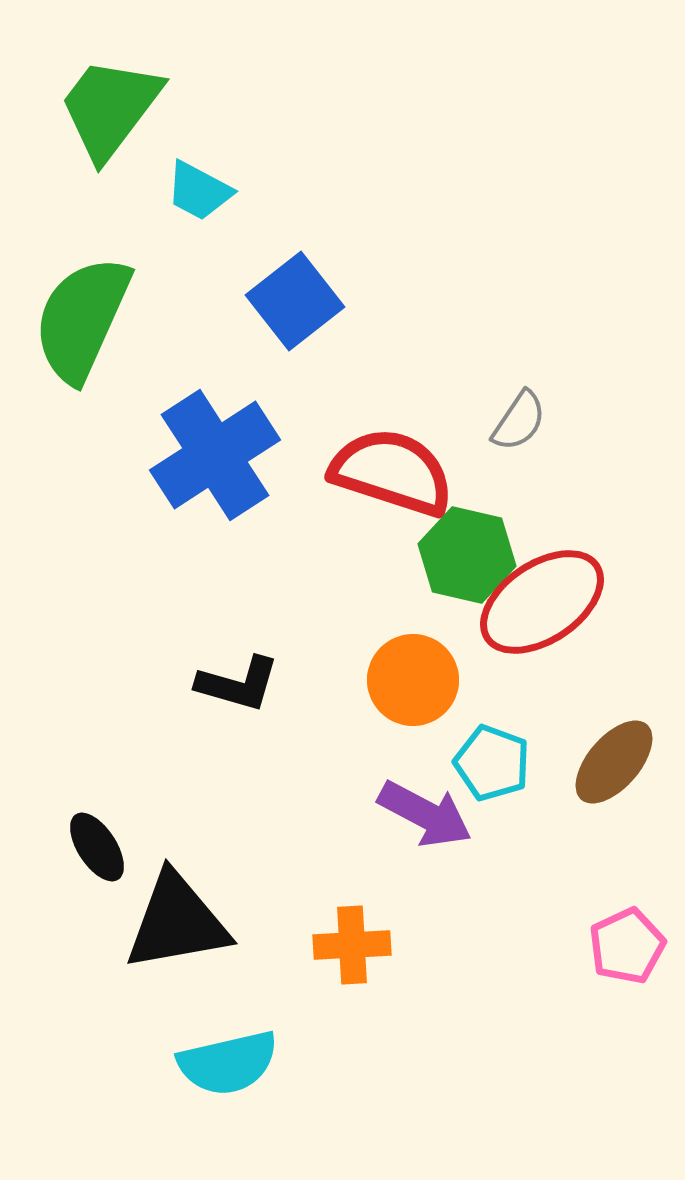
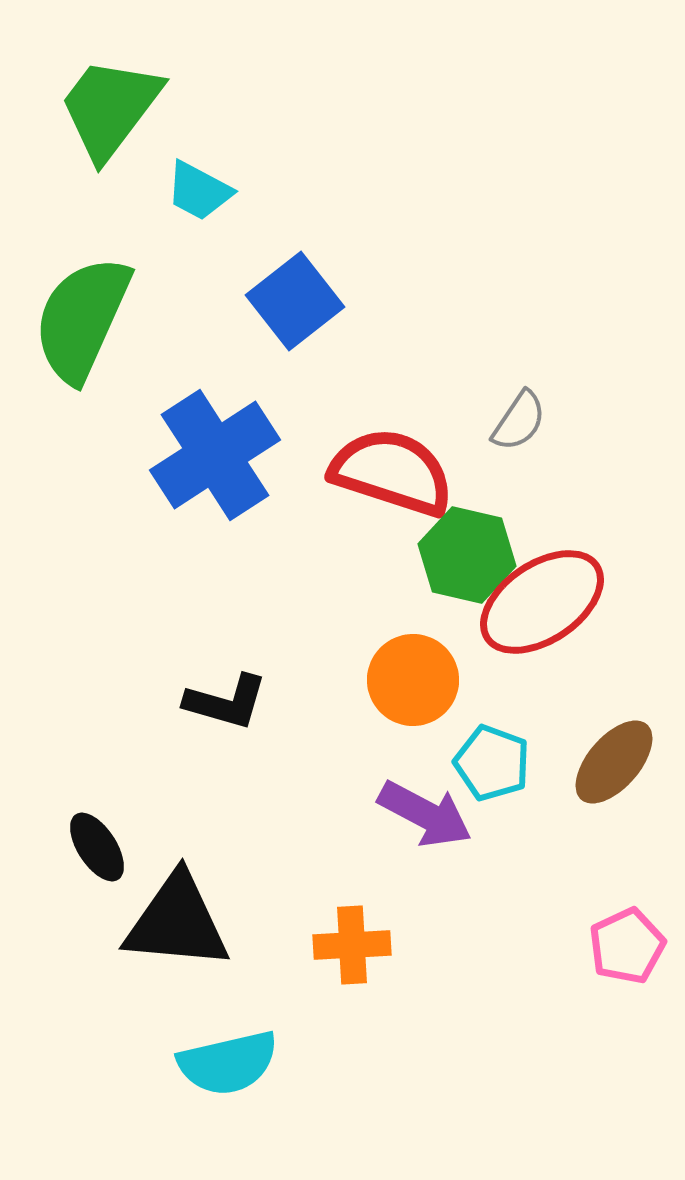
black L-shape: moved 12 px left, 18 px down
black triangle: rotated 15 degrees clockwise
